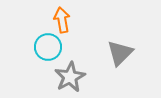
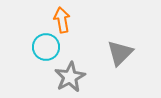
cyan circle: moved 2 px left
